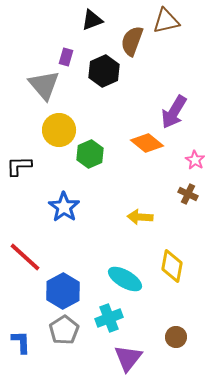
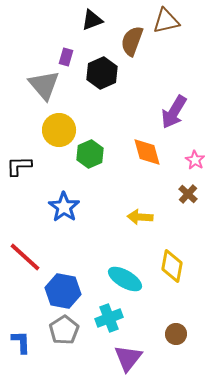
black hexagon: moved 2 px left, 2 px down
orange diamond: moved 9 px down; rotated 36 degrees clockwise
brown cross: rotated 18 degrees clockwise
blue hexagon: rotated 20 degrees counterclockwise
brown circle: moved 3 px up
